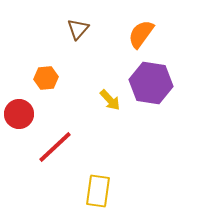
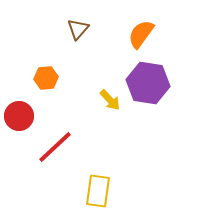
purple hexagon: moved 3 px left
red circle: moved 2 px down
